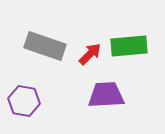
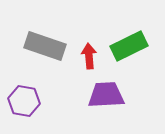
green rectangle: rotated 21 degrees counterclockwise
red arrow: moved 1 px left, 2 px down; rotated 50 degrees counterclockwise
